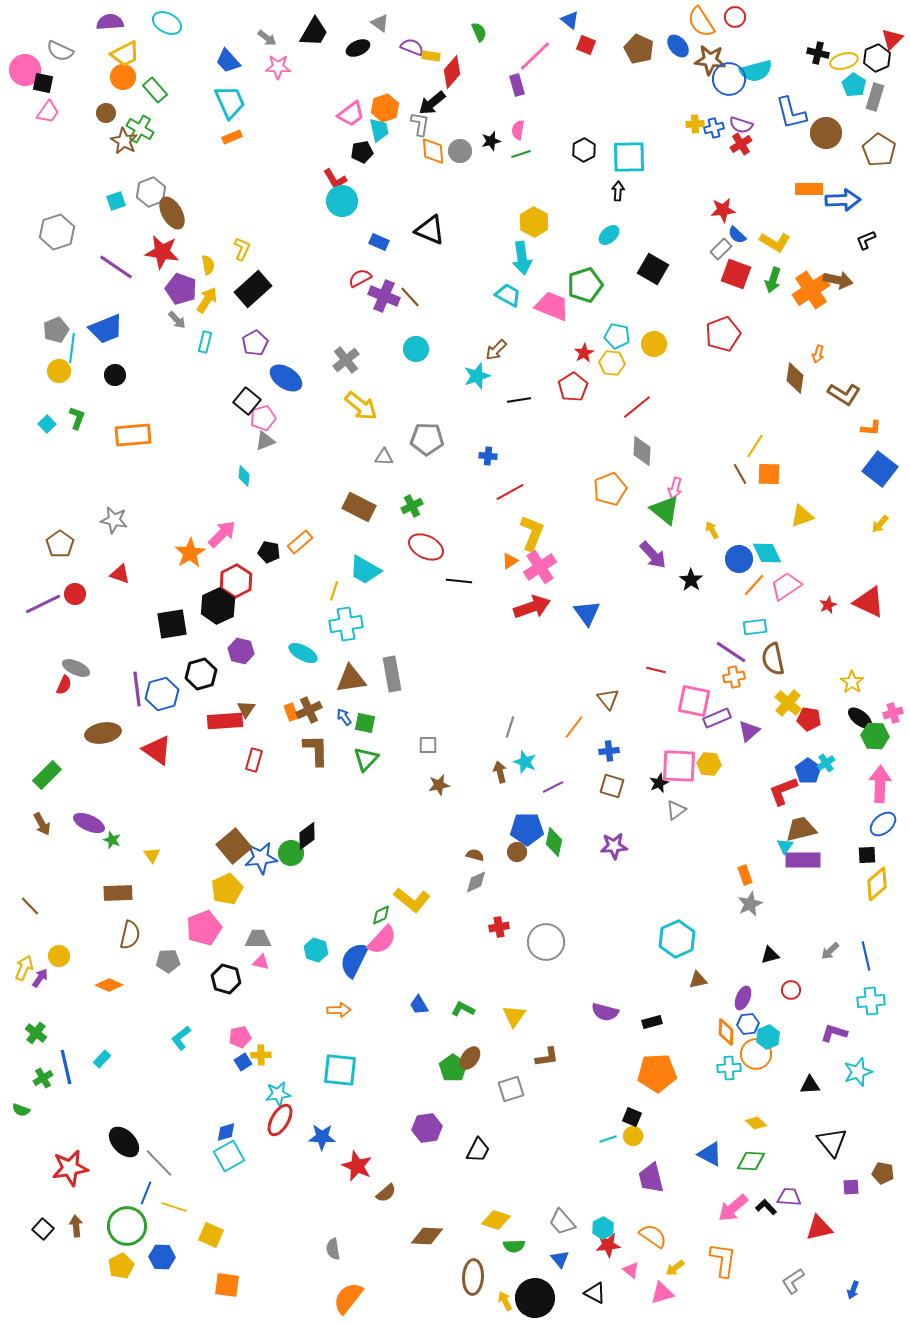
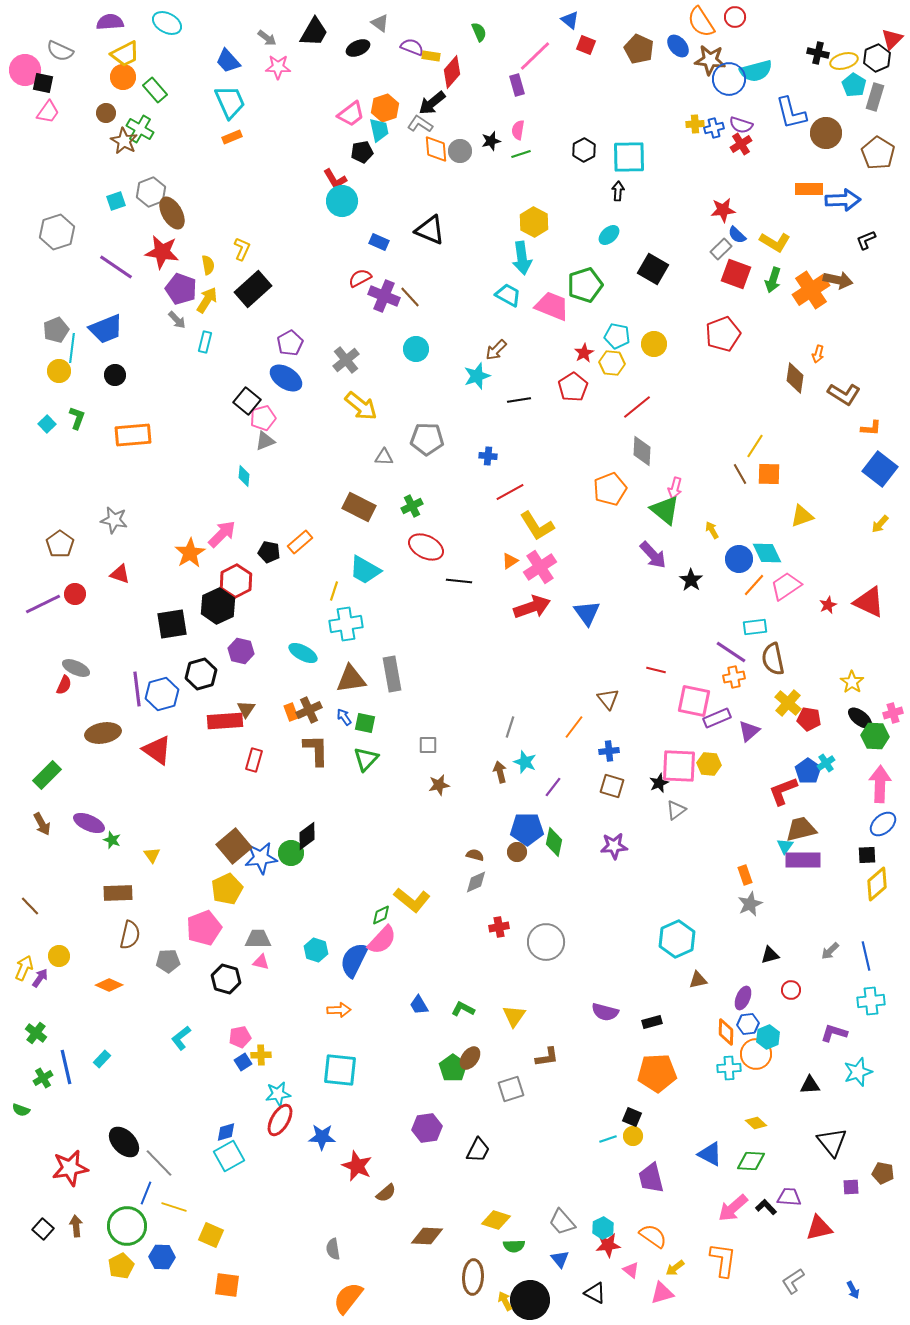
gray L-shape at (420, 124): rotated 65 degrees counterclockwise
brown pentagon at (879, 150): moved 1 px left, 3 px down
orange diamond at (433, 151): moved 3 px right, 2 px up
purple pentagon at (255, 343): moved 35 px right
yellow L-shape at (532, 533): moved 5 px right, 7 px up; rotated 126 degrees clockwise
purple line at (553, 787): rotated 25 degrees counterclockwise
blue arrow at (853, 1290): rotated 48 degrees counterclockwise
black circle at (535, 1298): moved 5 px left, 2 px down
